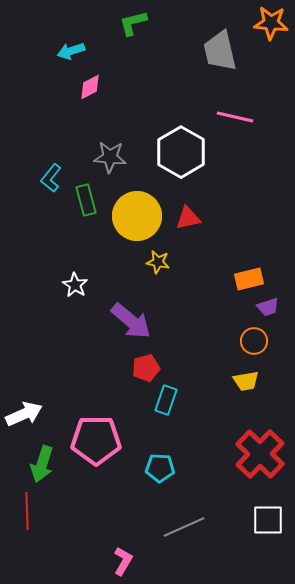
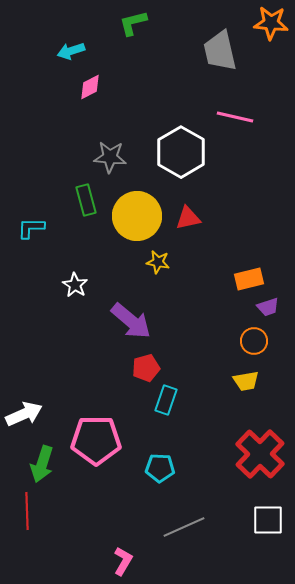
cyan L-shape: moved 20 px left, 50 px down; rotated 52 degrees clockwise
